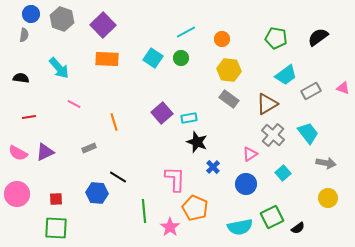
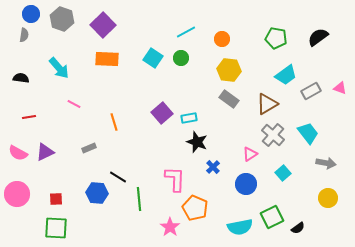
pink triangle at (343, 88): moved 3 px left
green line at (144, 211): moved 5 px left, 12 px up
